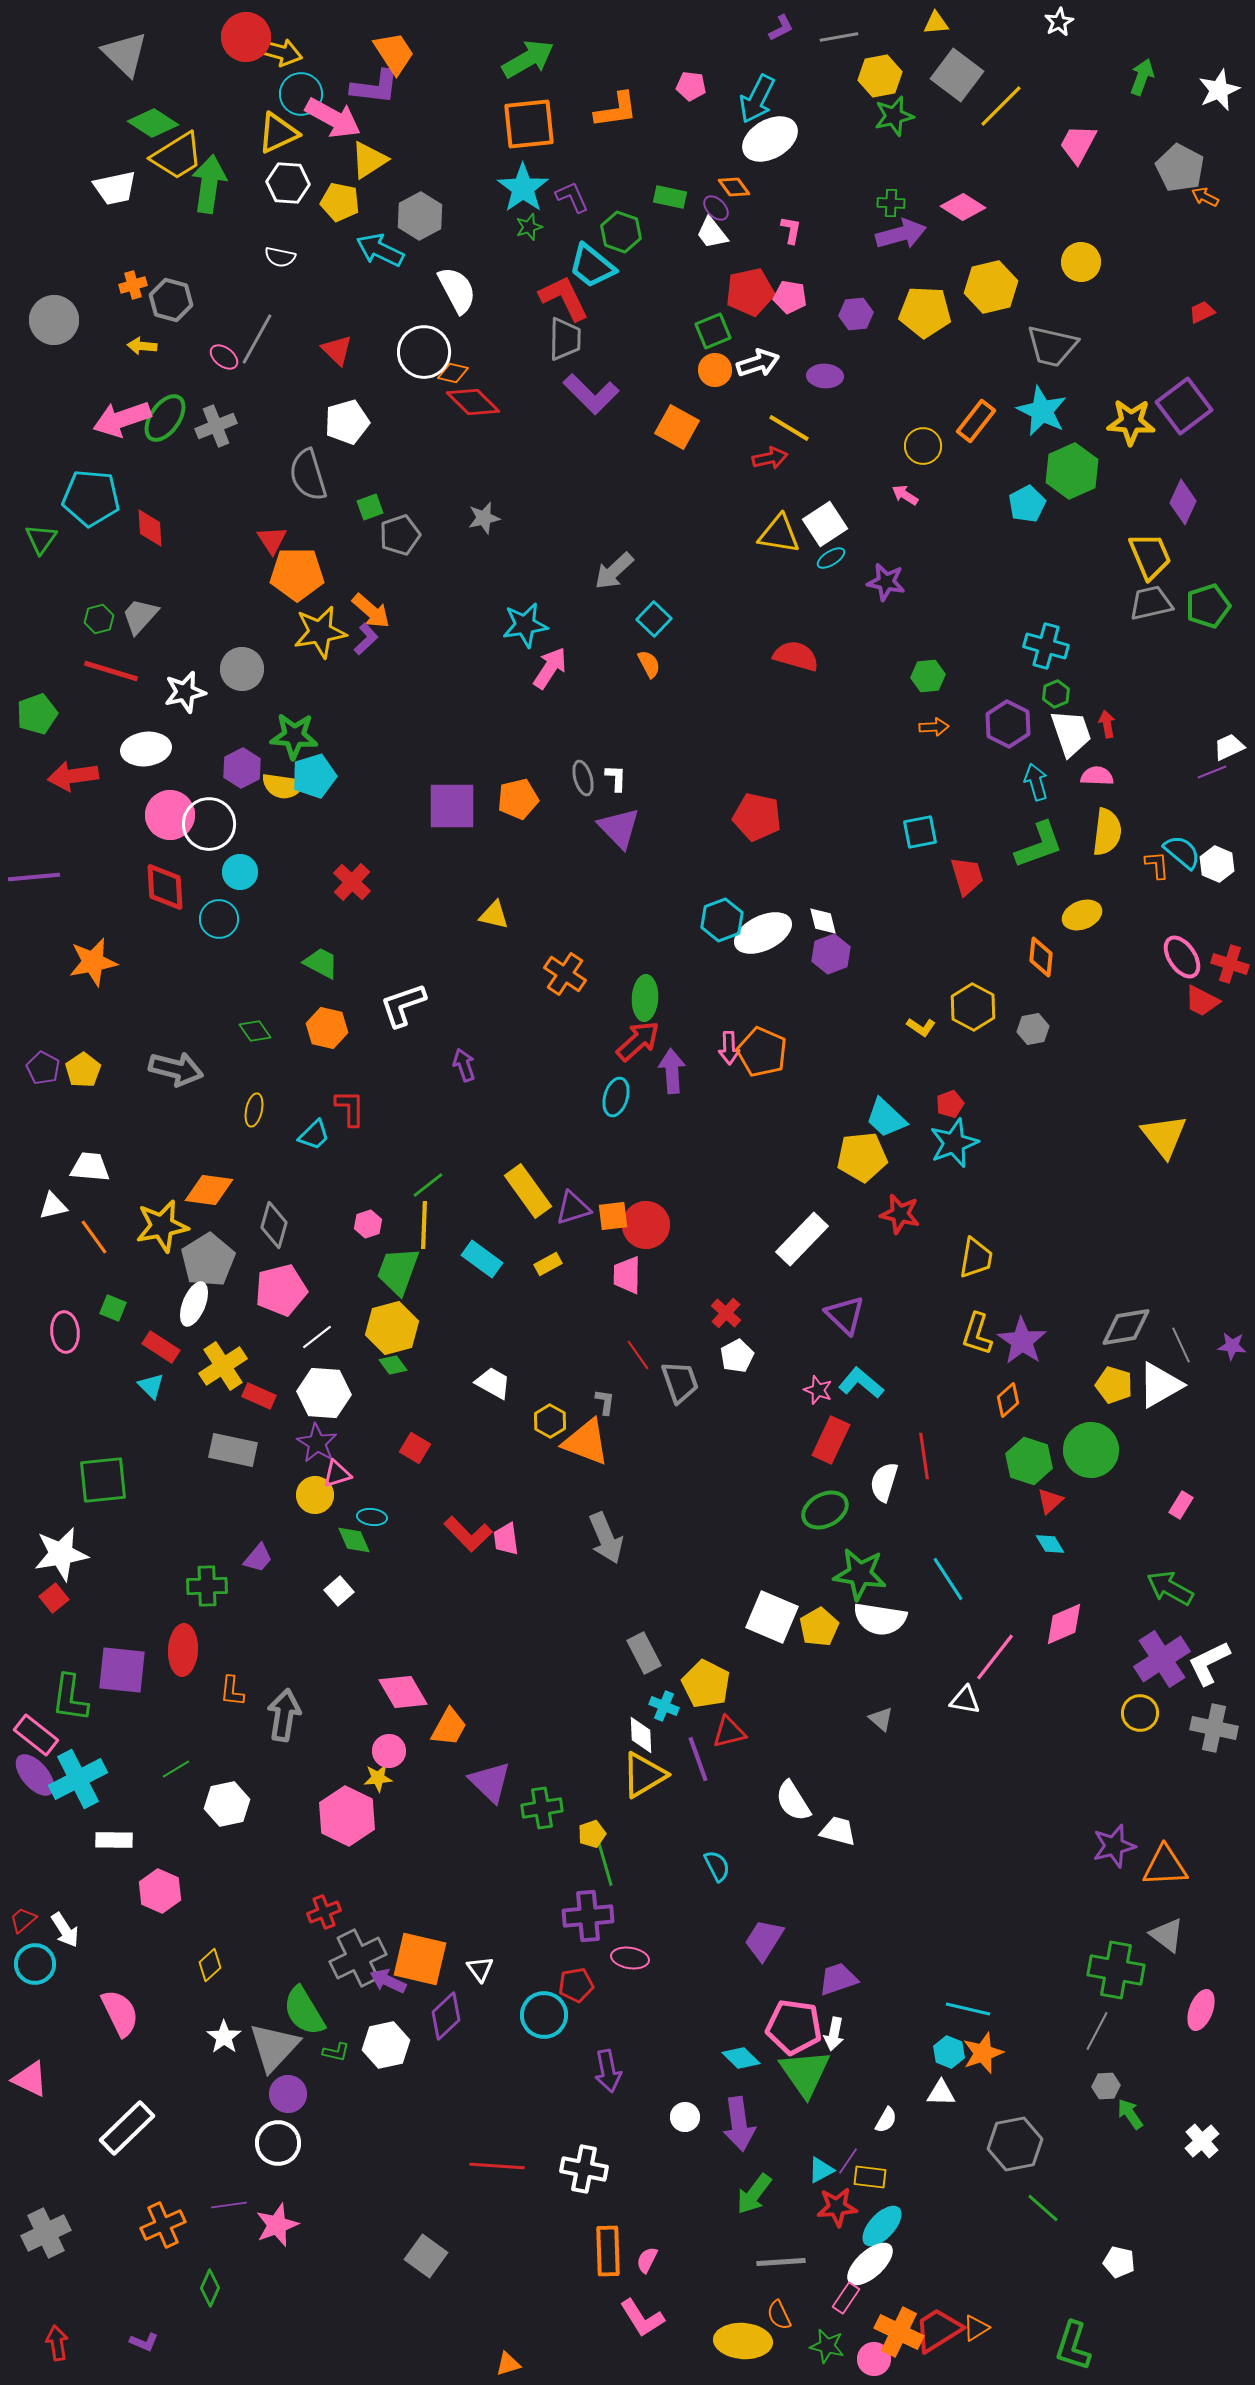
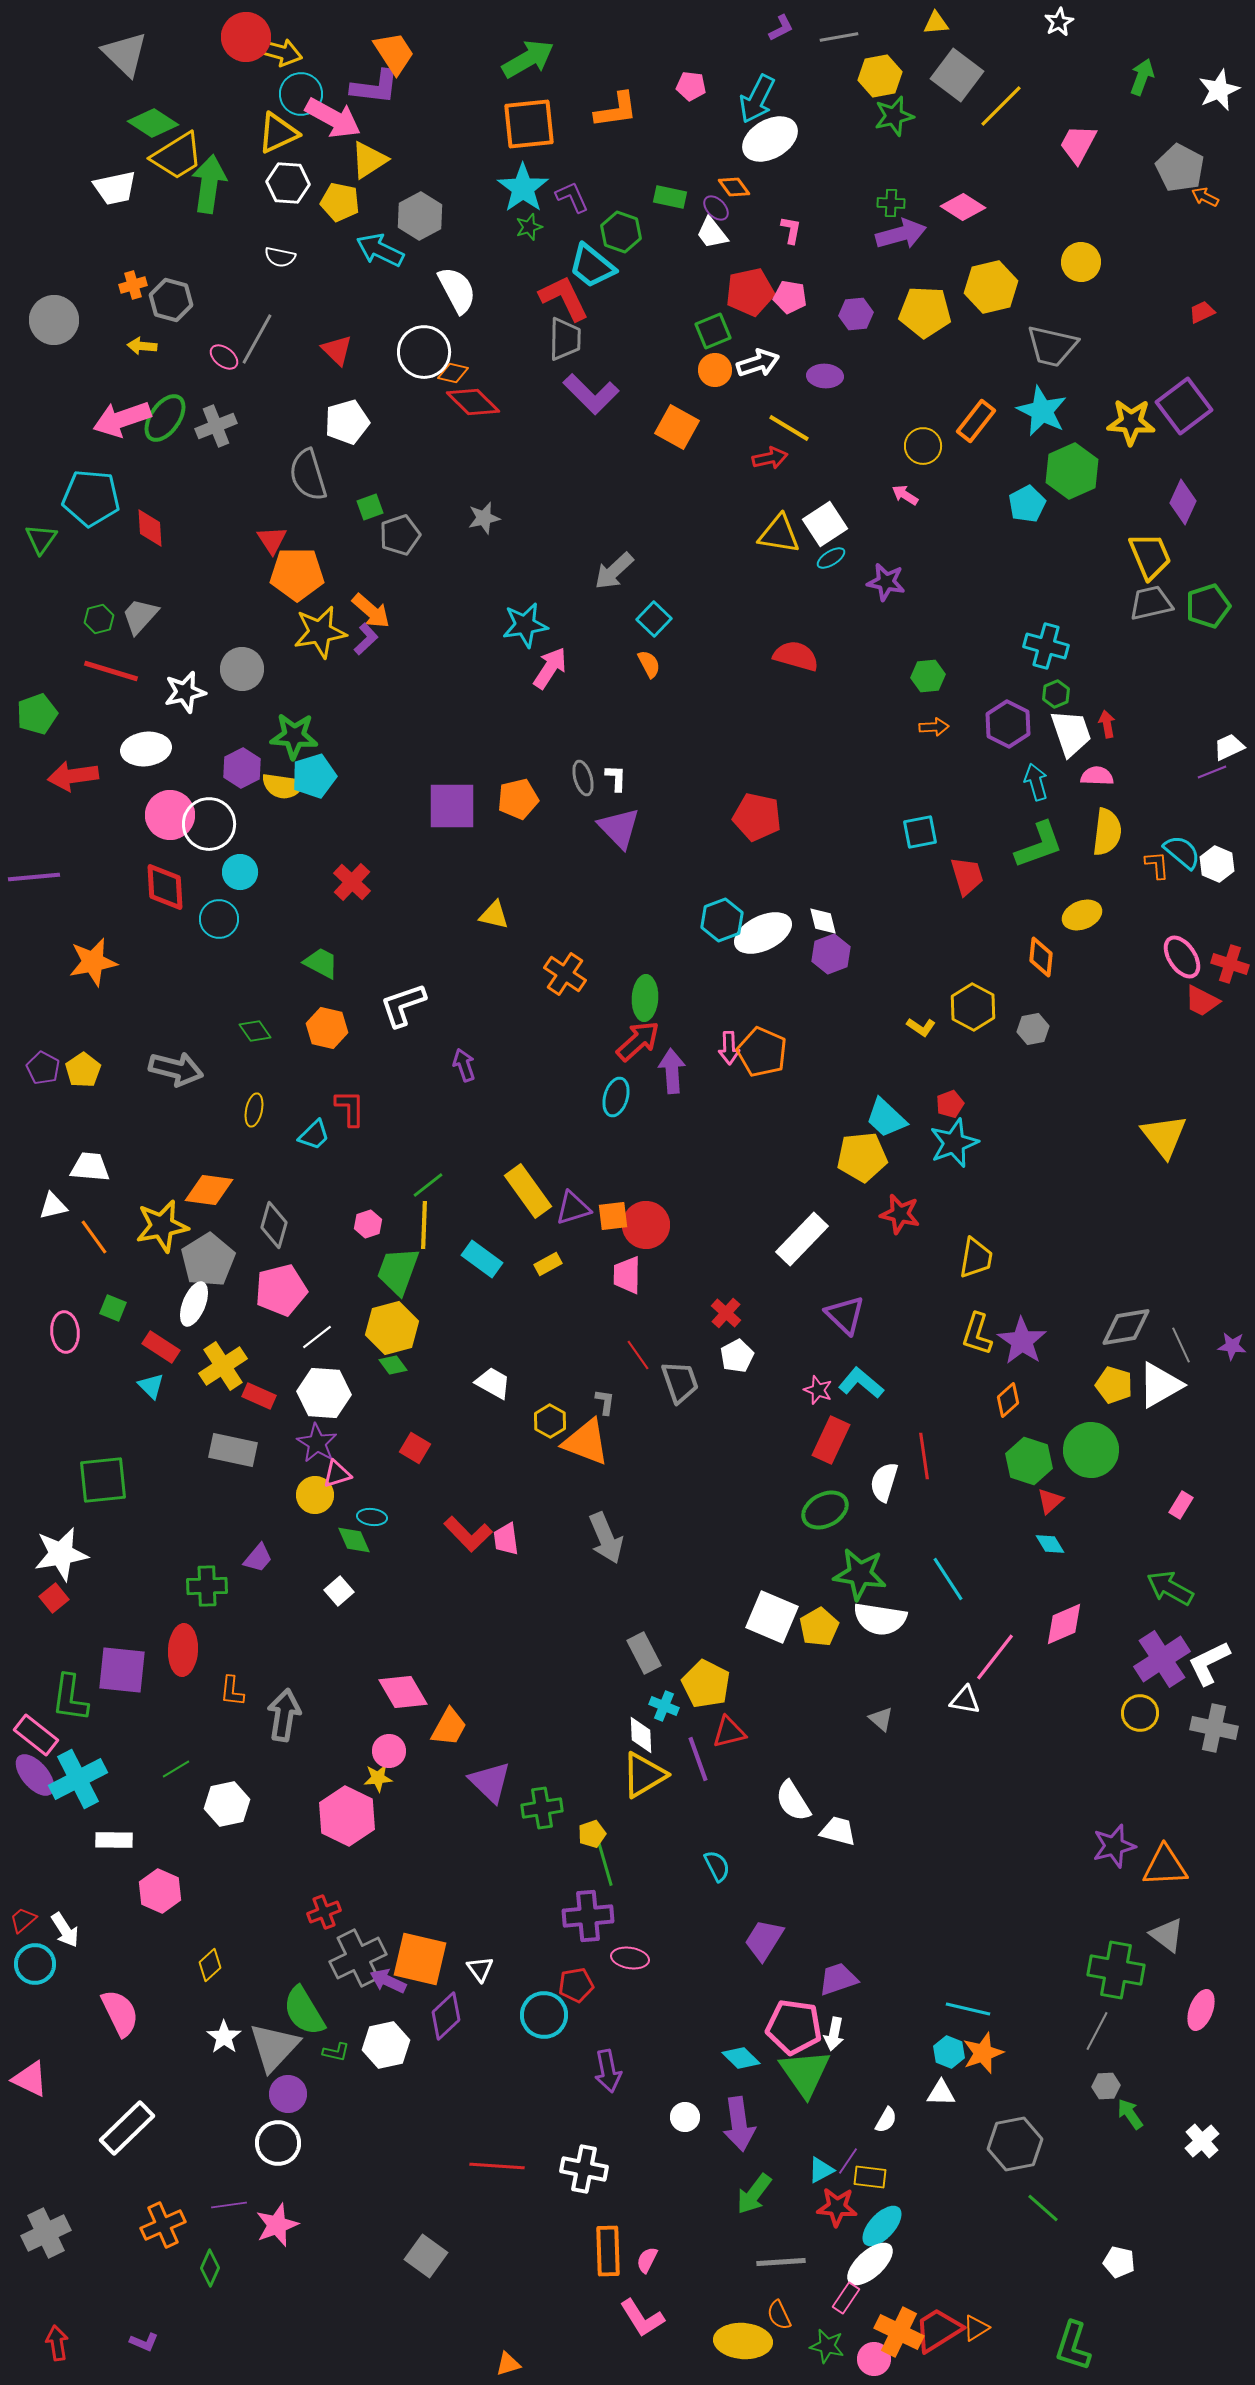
red star at (837, 2207): rotated 9 degrees clockwise
green diamond at (210, 2288): moved 20 px up
